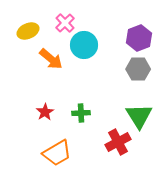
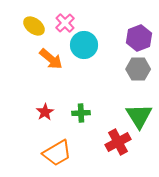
yellow ellipse: moved 6 px right, 5 px up; rotated 60 degrees clockwise
